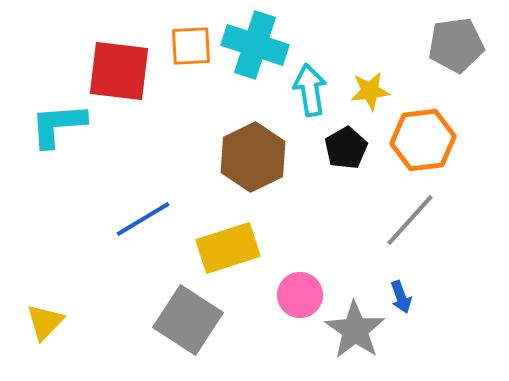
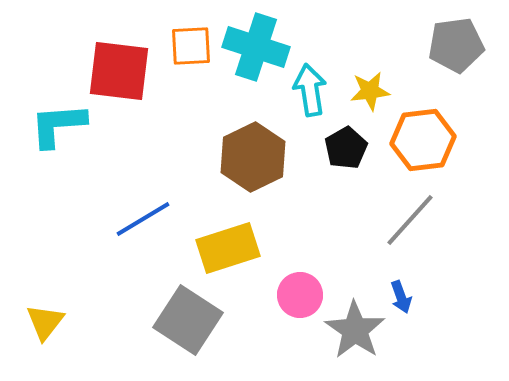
cyan cross: moved 1 px right, 2 px down
yellow triangle: rotated 6 degrees counterclockwise
